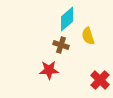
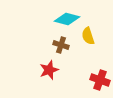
cyan diamond: rotated 55 degrees clockwise
red star: rotated 18 degrees counterclockwise
red cross: rotated 24 degrees counterclockwise
